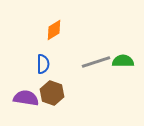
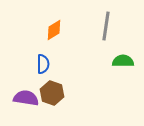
gray line: moved 10 px right, 36 px up; rotated 64 degrees counterclockwise
